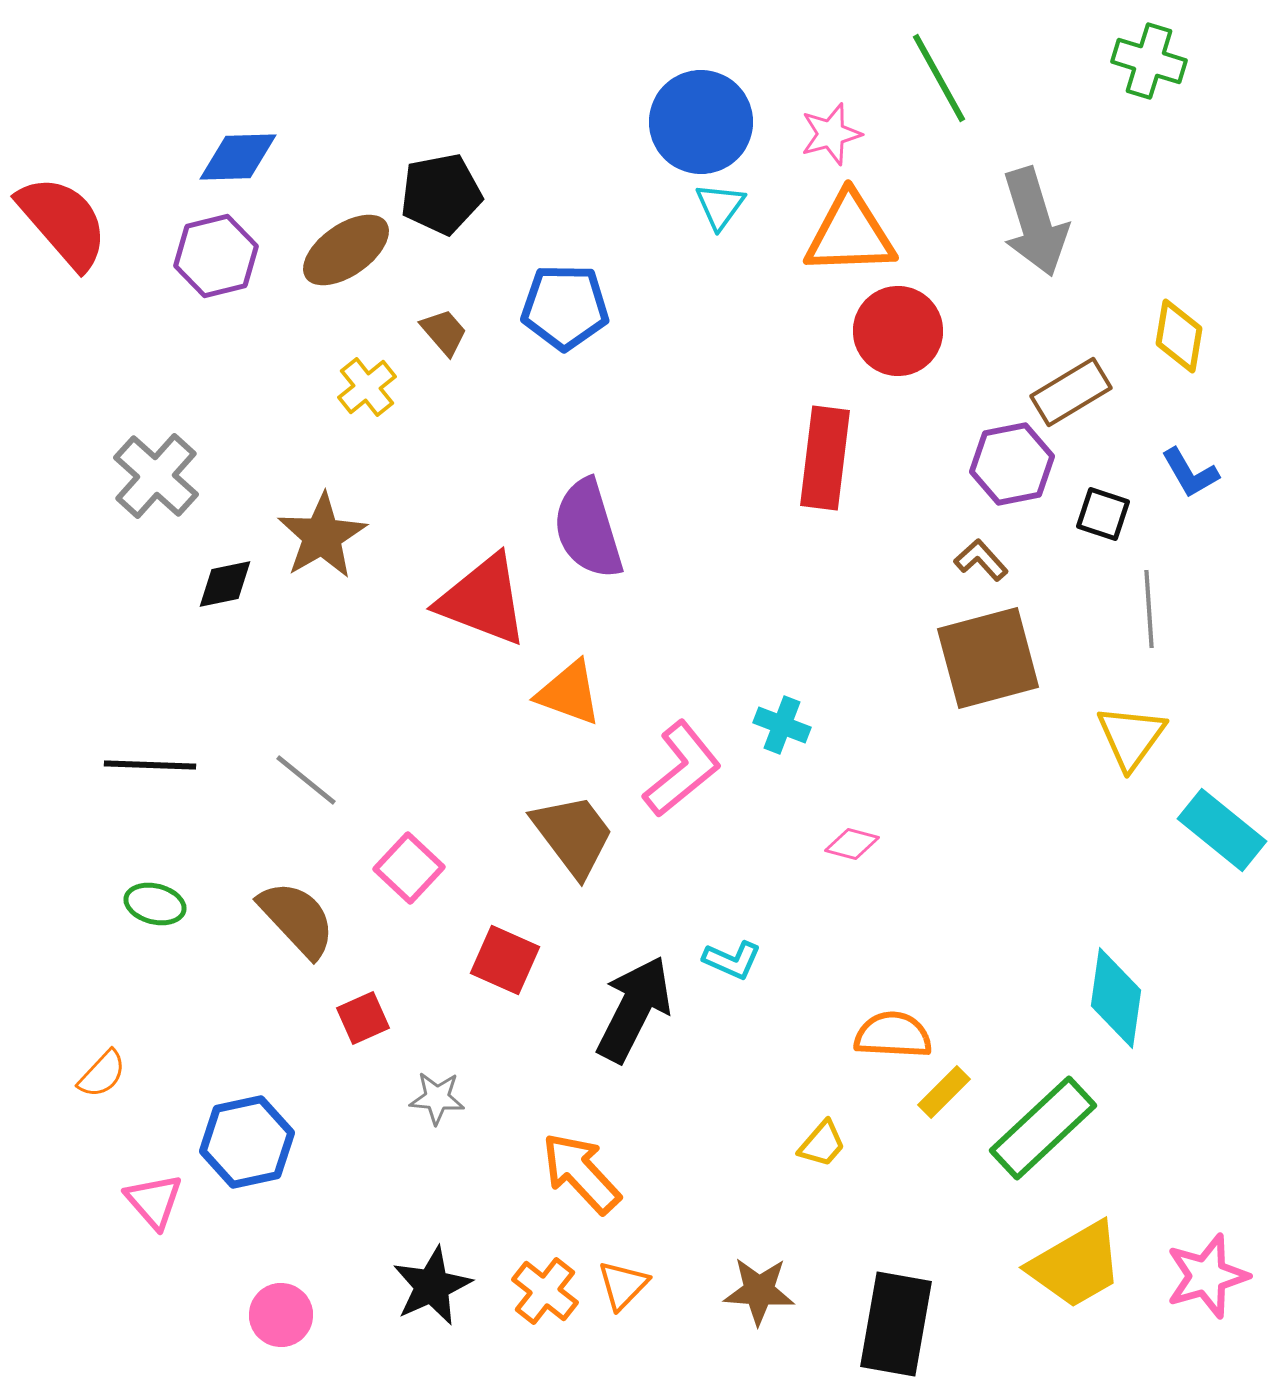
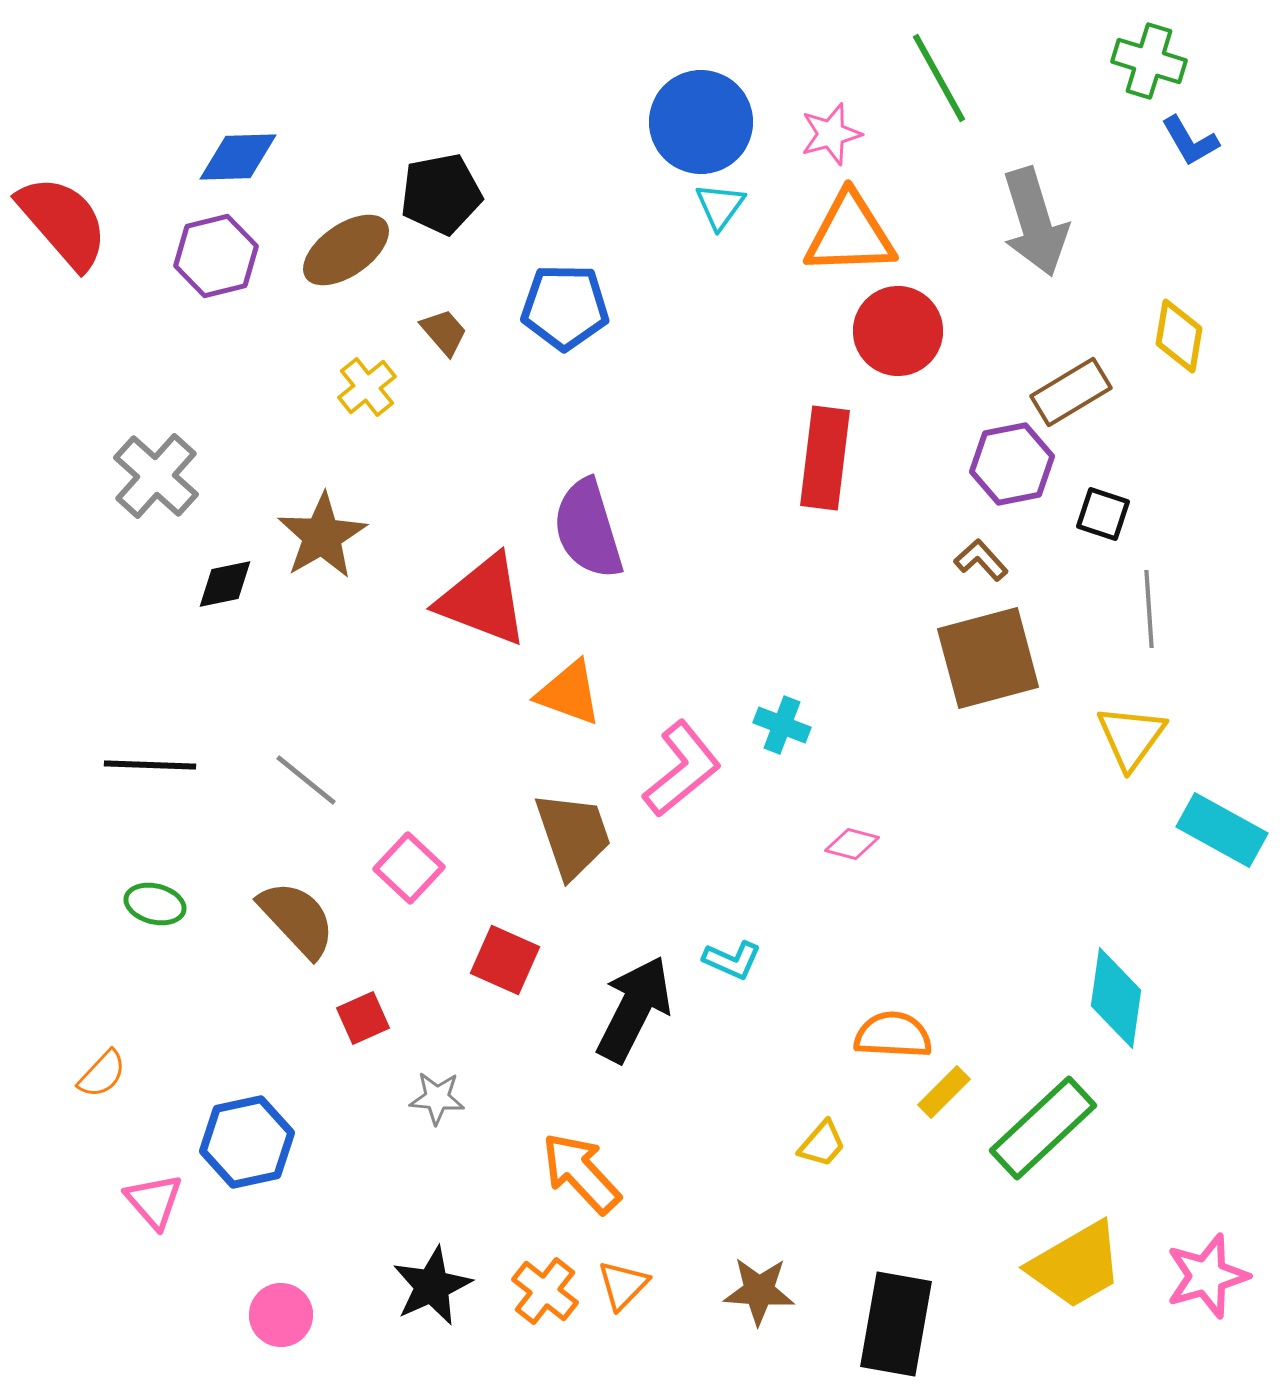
blue L-shape at (1190, 473): moved 332 px up
cyan rectangle at (1222, 830): rotated 10 degrees counterclockwise
brown trapezoid at (573, 835): rotated 18 degrees clockwise
